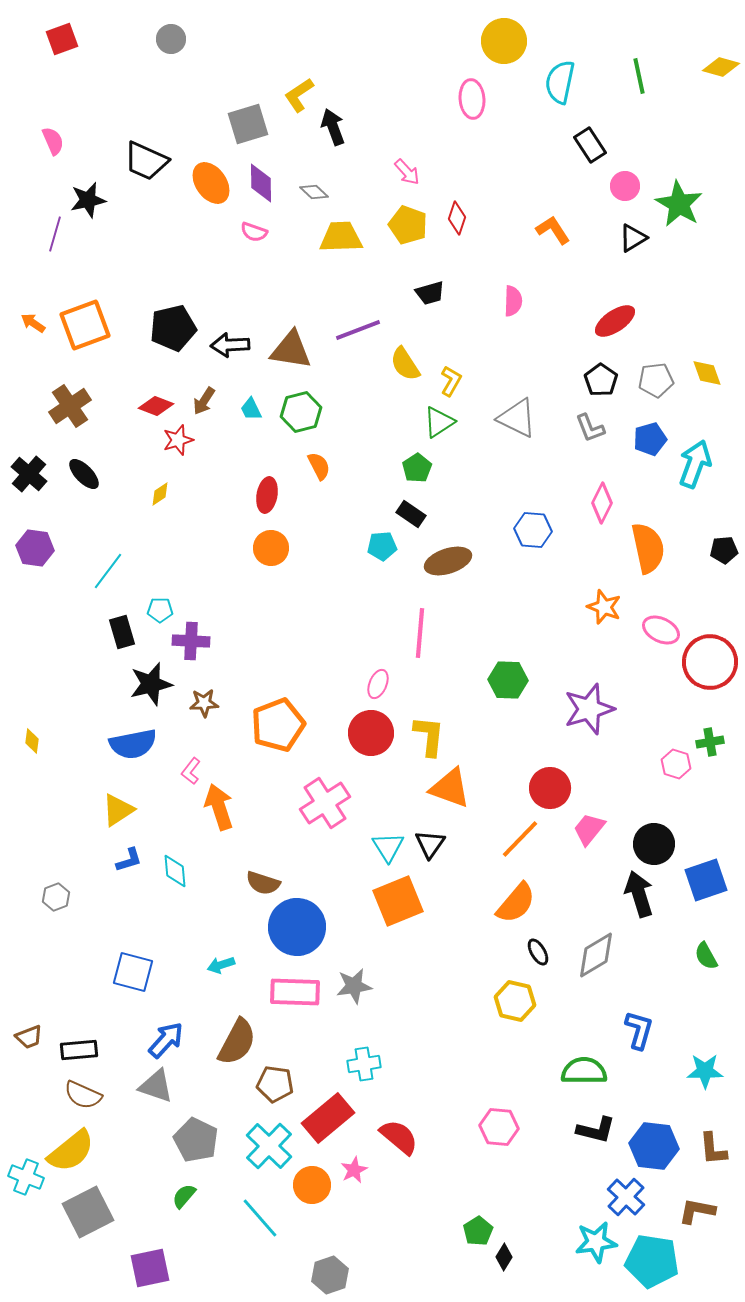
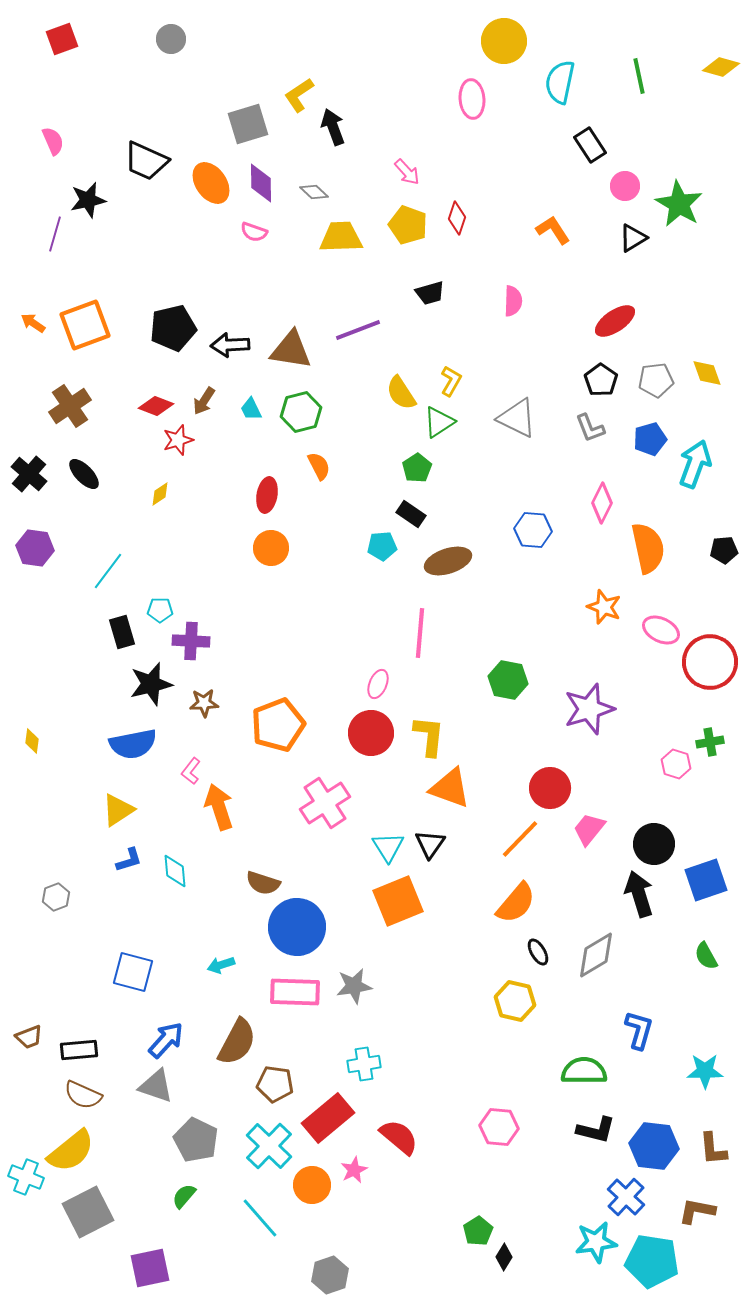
yellow semicircle at (405, 364): moved 4 px left, 29 px down
green hexagon at (508, 680): rotated 9 degrees clockwise
